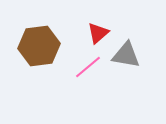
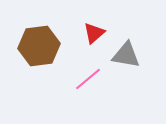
red triangle: moved 4 px left
pink line: moved 12 px down
